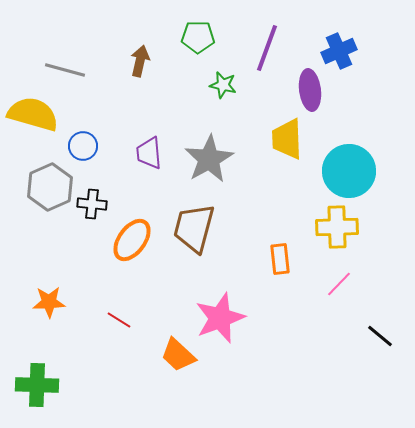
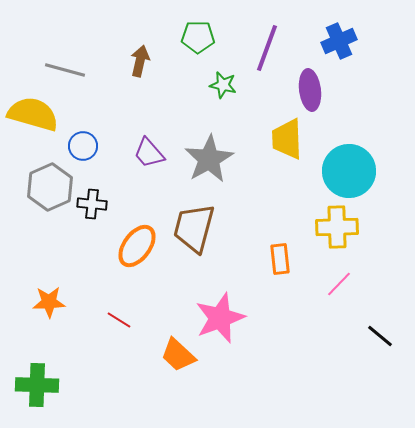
blue cross: moved 10 px up
purple trapezoid: rotated 36 degrees counterclockwise
orange ellipse: moved 5 px right, 6 px down
